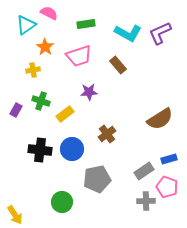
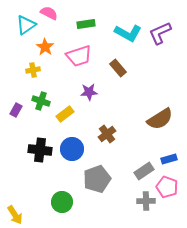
brown rectangle: moved 3 px down
gray pentagon: rotated 8 degrees counterclockwise
